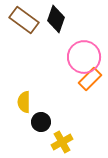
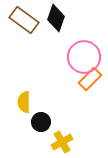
black diamond: moved 1 px up
